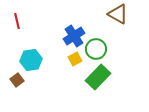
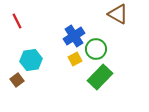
red line: rotated 14 degrees counterclockwise
green rectangle: moved 2 px right
